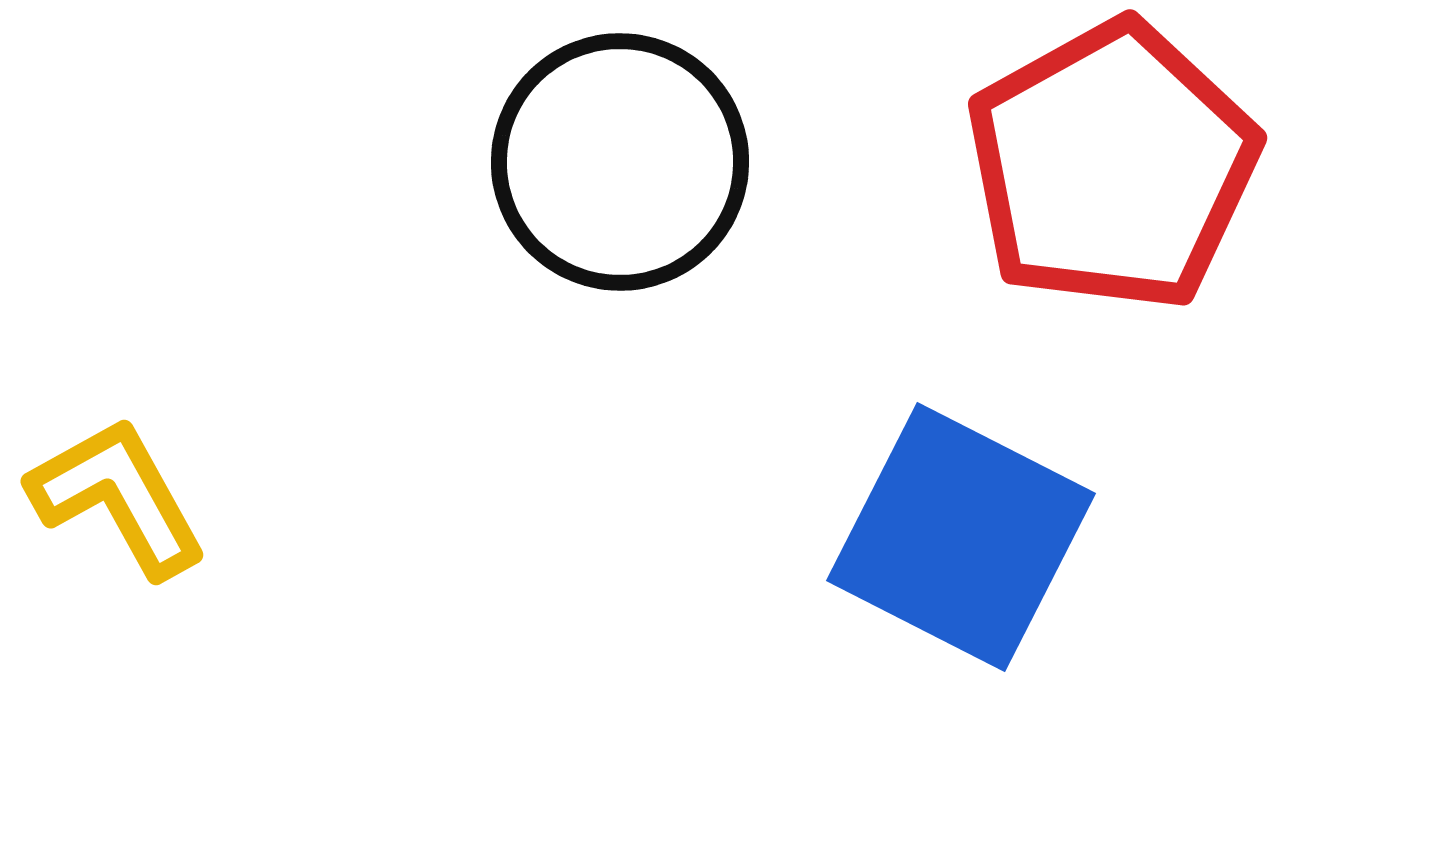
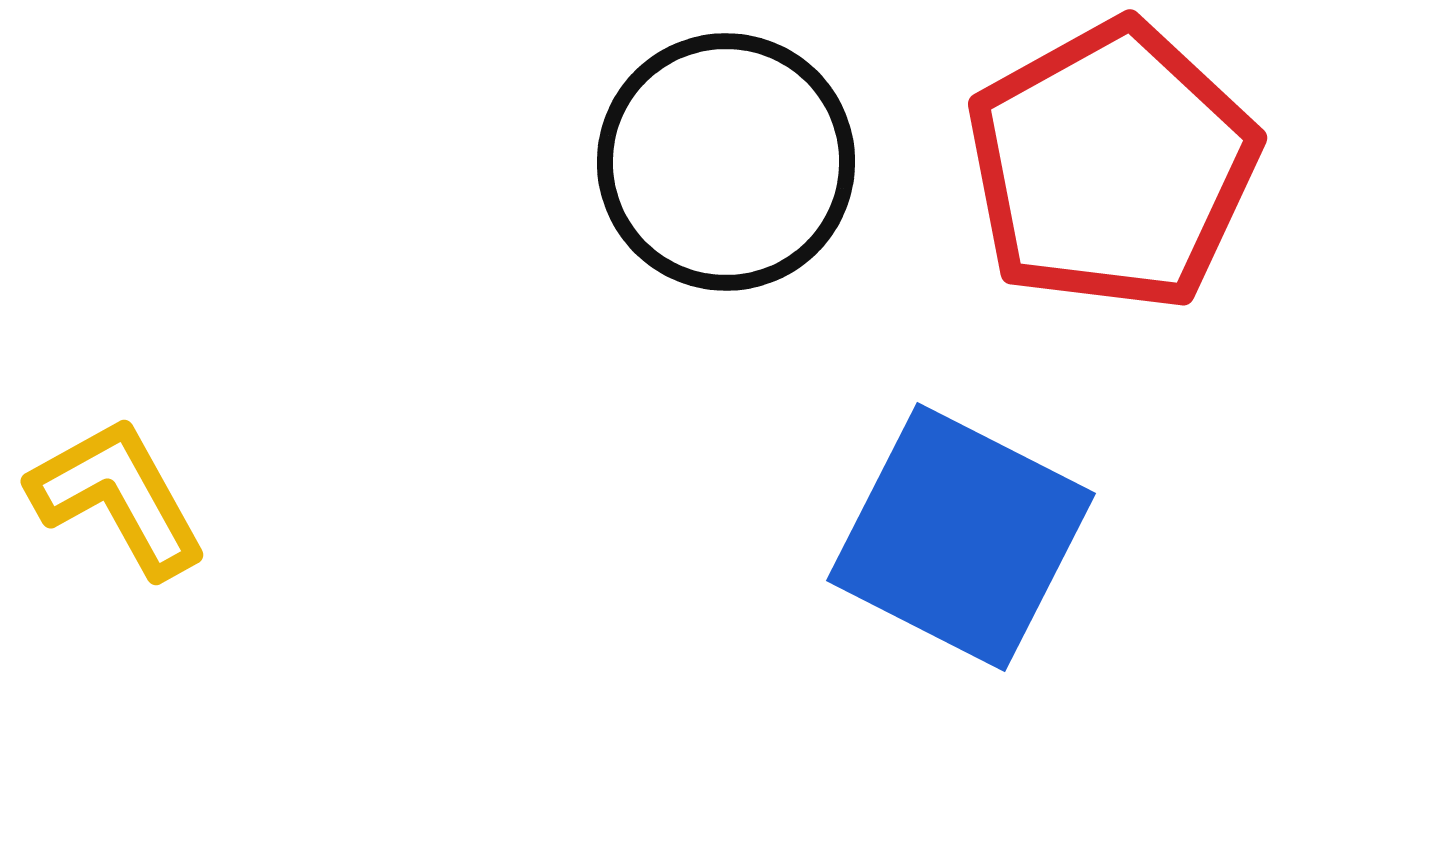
black circle: moved 106 px right
